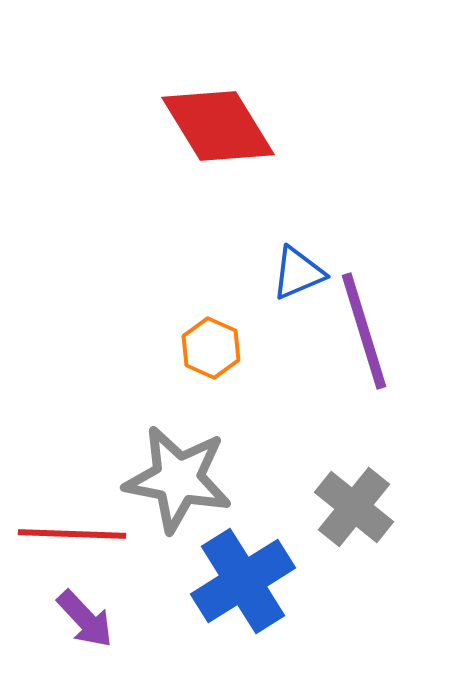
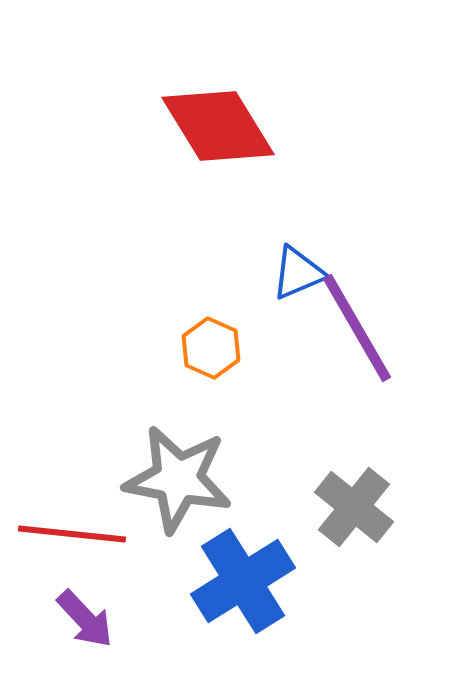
purple line: moved 7 px left, 3 px up; rotated 13 degrees counterclockwise
red line: rotated 4 degrees clockwise
